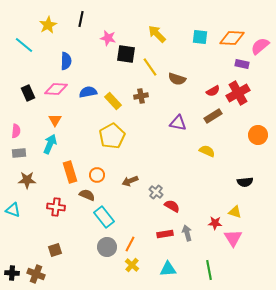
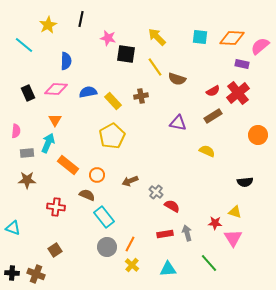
yellow arrow at (157, 34): moved 3 px down
yellow line at (150, 67): moved 5 px right
red cross at (238, 93): rotated 10 degrees counterclockwise
cyan arrow at (50, 144): moved 2 px left, 1 px up
gray rectangle at (19, 153): moved 8 px right
orange rectangle at (70, 172): moved 2 px left, 7 px up; rotated 35 degrees counterclockwise
cyan triangle at (13, 210): moved 18 px down
brown square at (55, 250): rotated 16 degrees counterclockwise
green line at (209, 270): moved 7 px up; rotated 30 degrees counterclockwise
